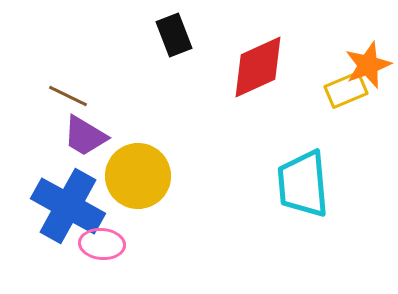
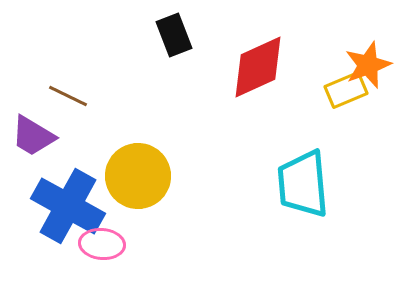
purple trapezoid: moved 52 px left
